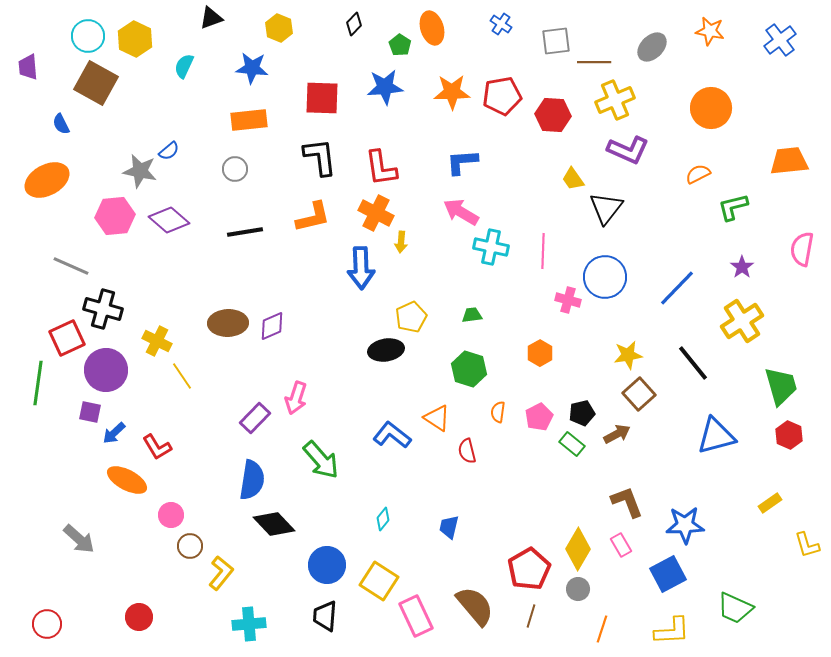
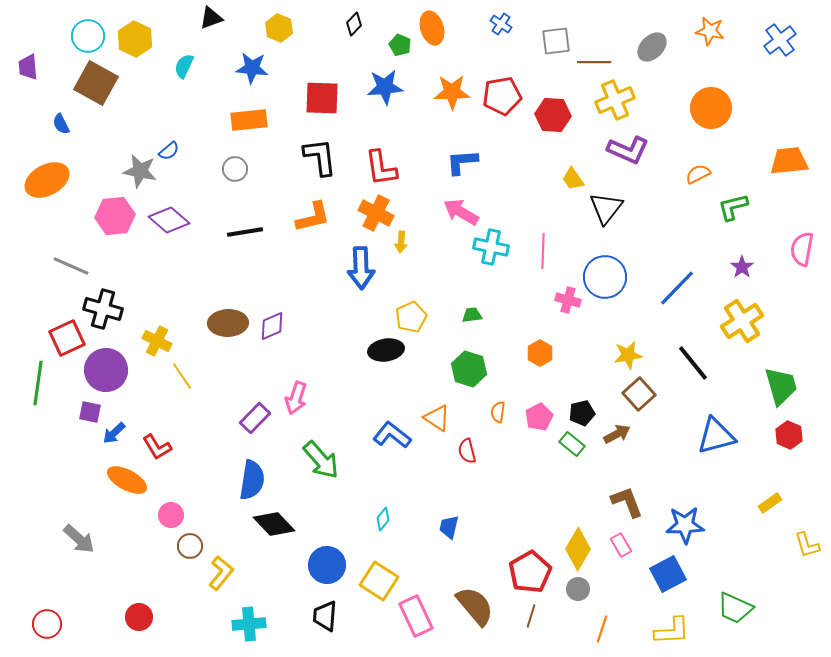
green pentagon at (400, 45): rotated 10 degrees counterclockwise
red pentagon at (529, 569): moved 1 px right, 3 px down
